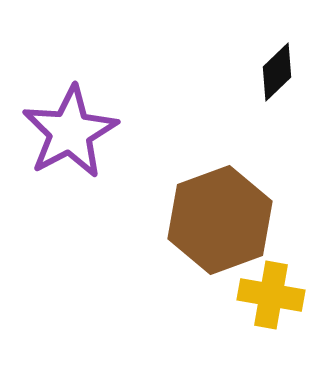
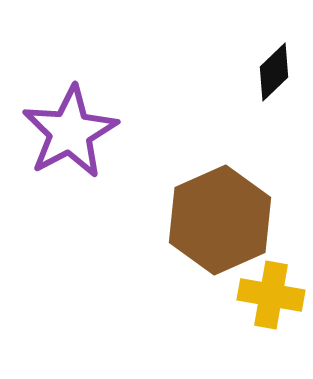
black diamond: moved 3 px left
brown hexagon: rotated 4 degrees counterclockwise
